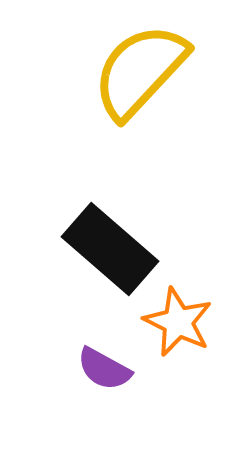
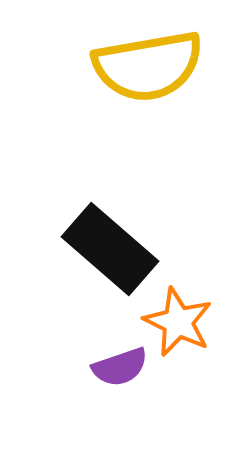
yellow semicircle: moved 8 px right, 5 px up; rotated 143 degrees counterclockwise
purple semicircle: moved 16 px right, 2 px up; rotated 48 degrees counterclockwise
